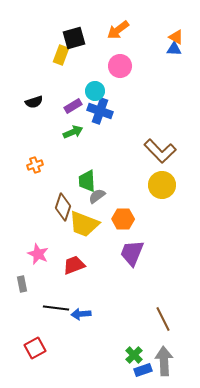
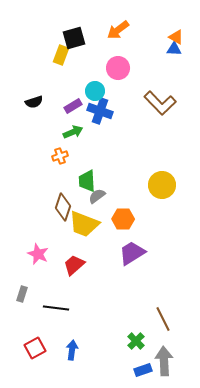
pink circle: moved 2 px left, 2 px down
brown L-shape: moved 48 px up
orange cross: moved 25 px right, 9 px up
purple trapezoid: rotated 36 degrees clockwise
red trapezoid: rotated 20 degrees counterclockwise
gray rectangle: moved 10 px down; rotated 28 degrees clockwise
blue arrow: moved 9 px left, 36 px down; rotated 102 degrees clockwise
green cross: moved 2 px right, 14 px up
